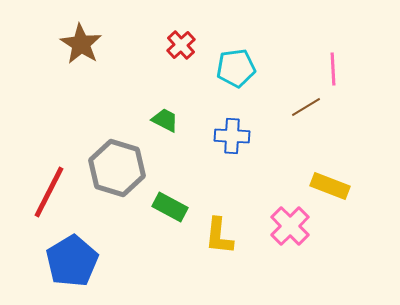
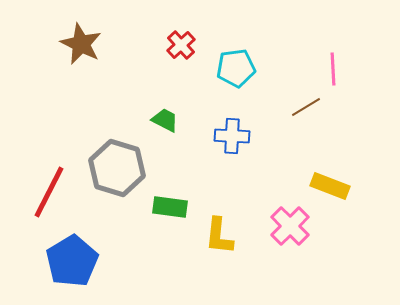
brown star: rotated 6 degrees counterclockwise
green rectangle: rotated 20 degrees counterclockwise
